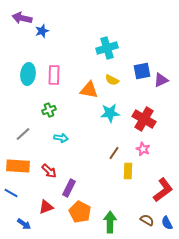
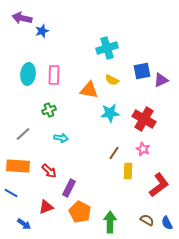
red L-shape: moved 4 px left, 5 px up
